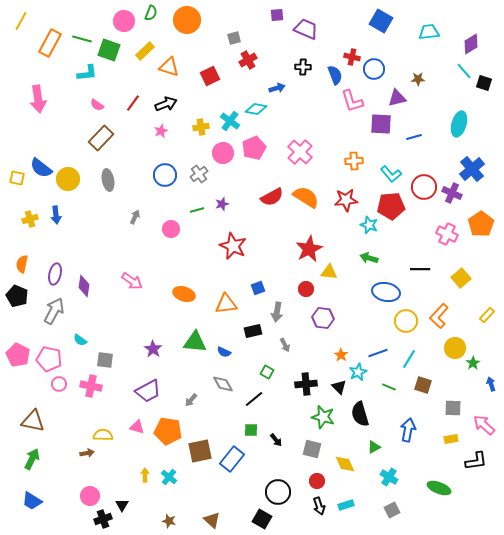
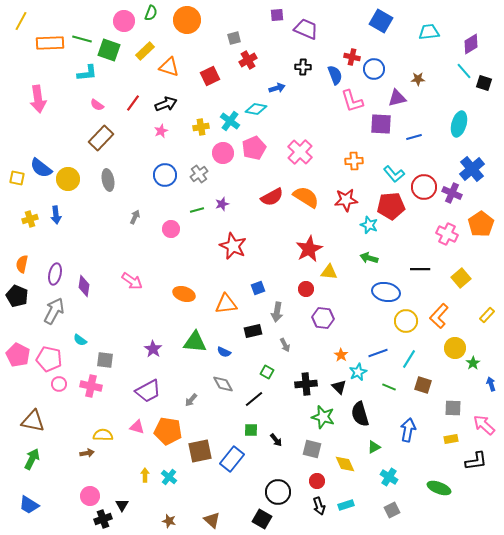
orange rectangle at (50, 43): rotated 60 degrees clockwise
cyan L-shape at (391, 174): moved 3 px right
blue trapezoid at (32, 501): moved 3 px left, 4 px down
